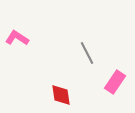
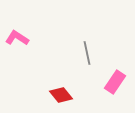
gray line: rotated 15 degrees clockwise
red diamond: rotated 30 degrees counterclockwise
